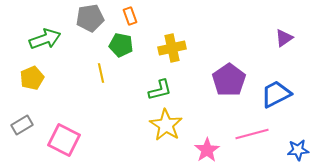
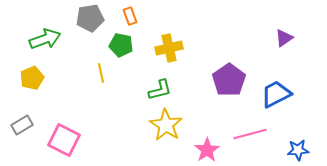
yellow cross: moved 3 px left
pink line: moved 2 px left
